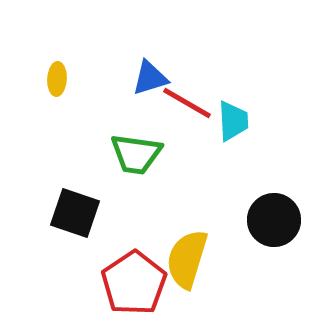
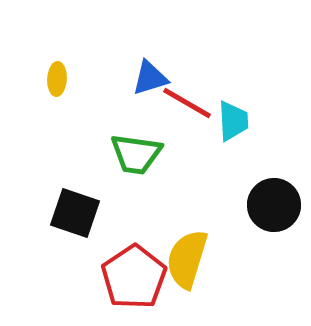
black circle: moved 15 px up
red pentagon: moved 6 px up
